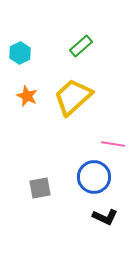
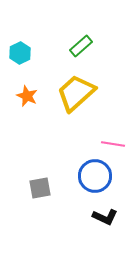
yellow trapezoid: moved 3 px right, 4 px up
blue circle: moved 1 px right, 1 px up
